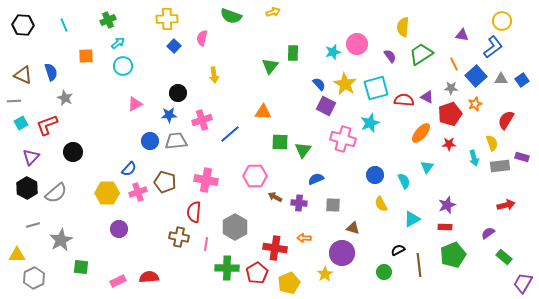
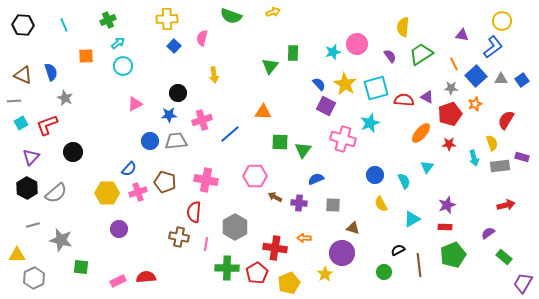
gray star at (61, 240): rotated 30 degrees counterclockwise
red semicircle at (149, 277): moved 3 px left
